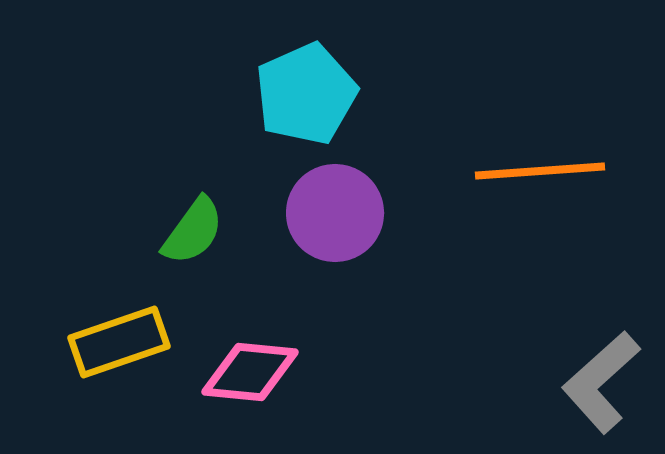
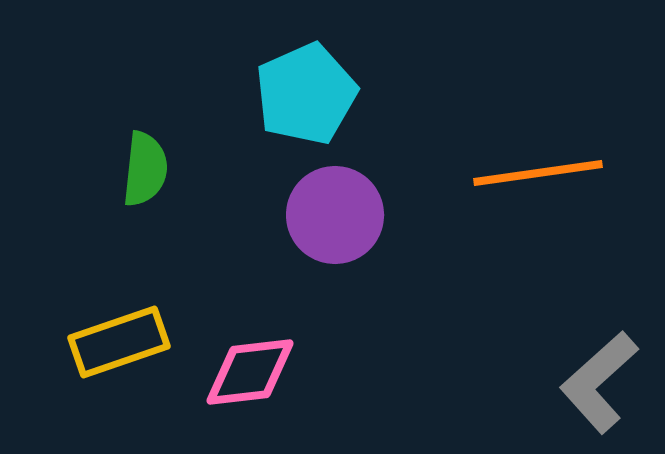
orange line: moved 2 px left, 2 px down; rotated 4 degrees counterclockwise
purple circle: moved 2 px down
green semicircle: moved 48 px left, 62 px up; rotated 30 degrees counterclockwise
pink diamond: rotated 12 degrees counterclockwise
gray L-shape: moved 2 px left
